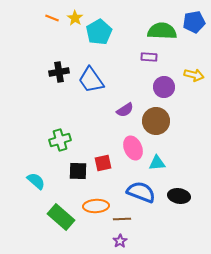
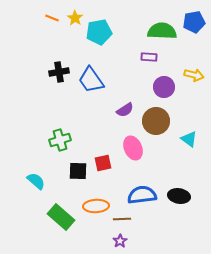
cyan pentagon: rotated 20 degrees clockwise
cyan triangle: moved 32 px right, 24 px up; rotated 42 degrees clockwise
blue semicircle: moved 1 px right, 3 px down; rotated 28 degrees counterclockwise
